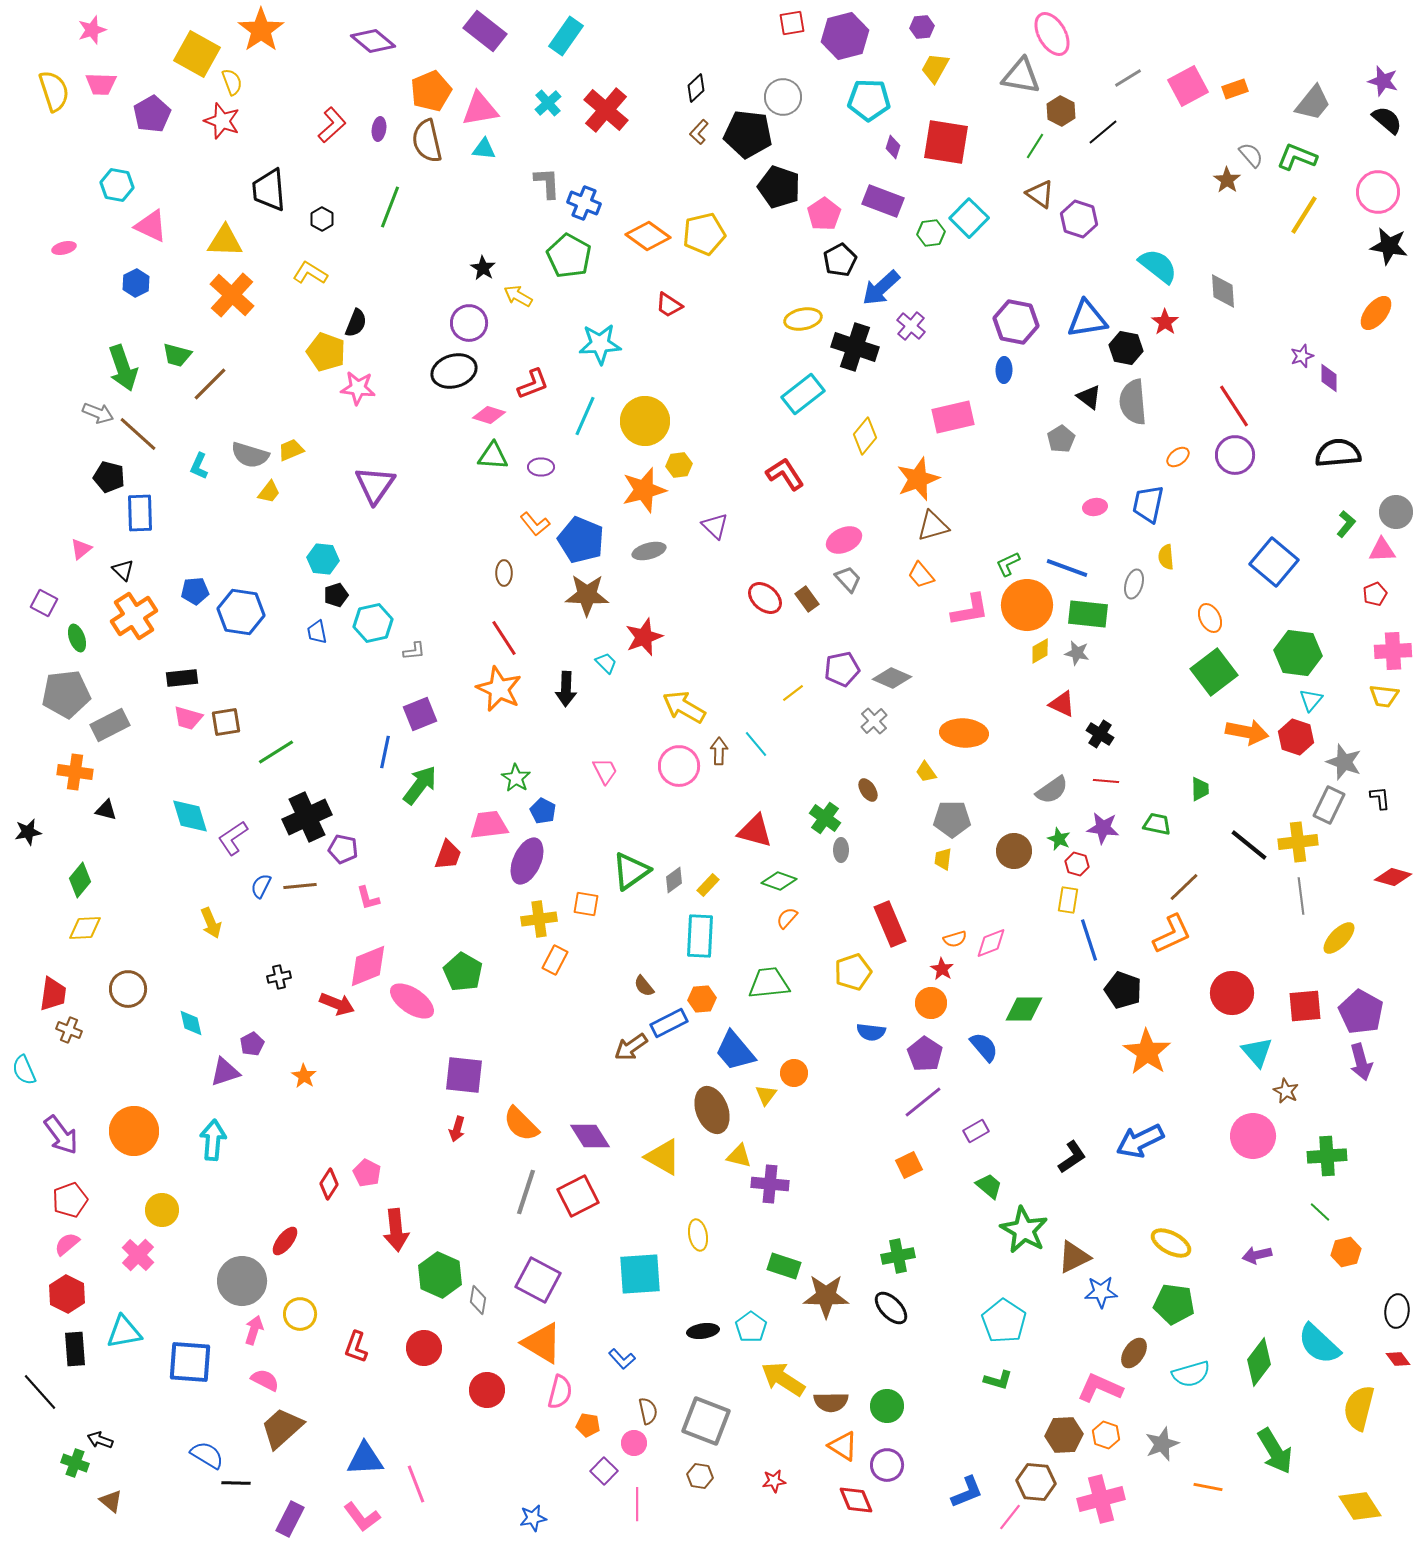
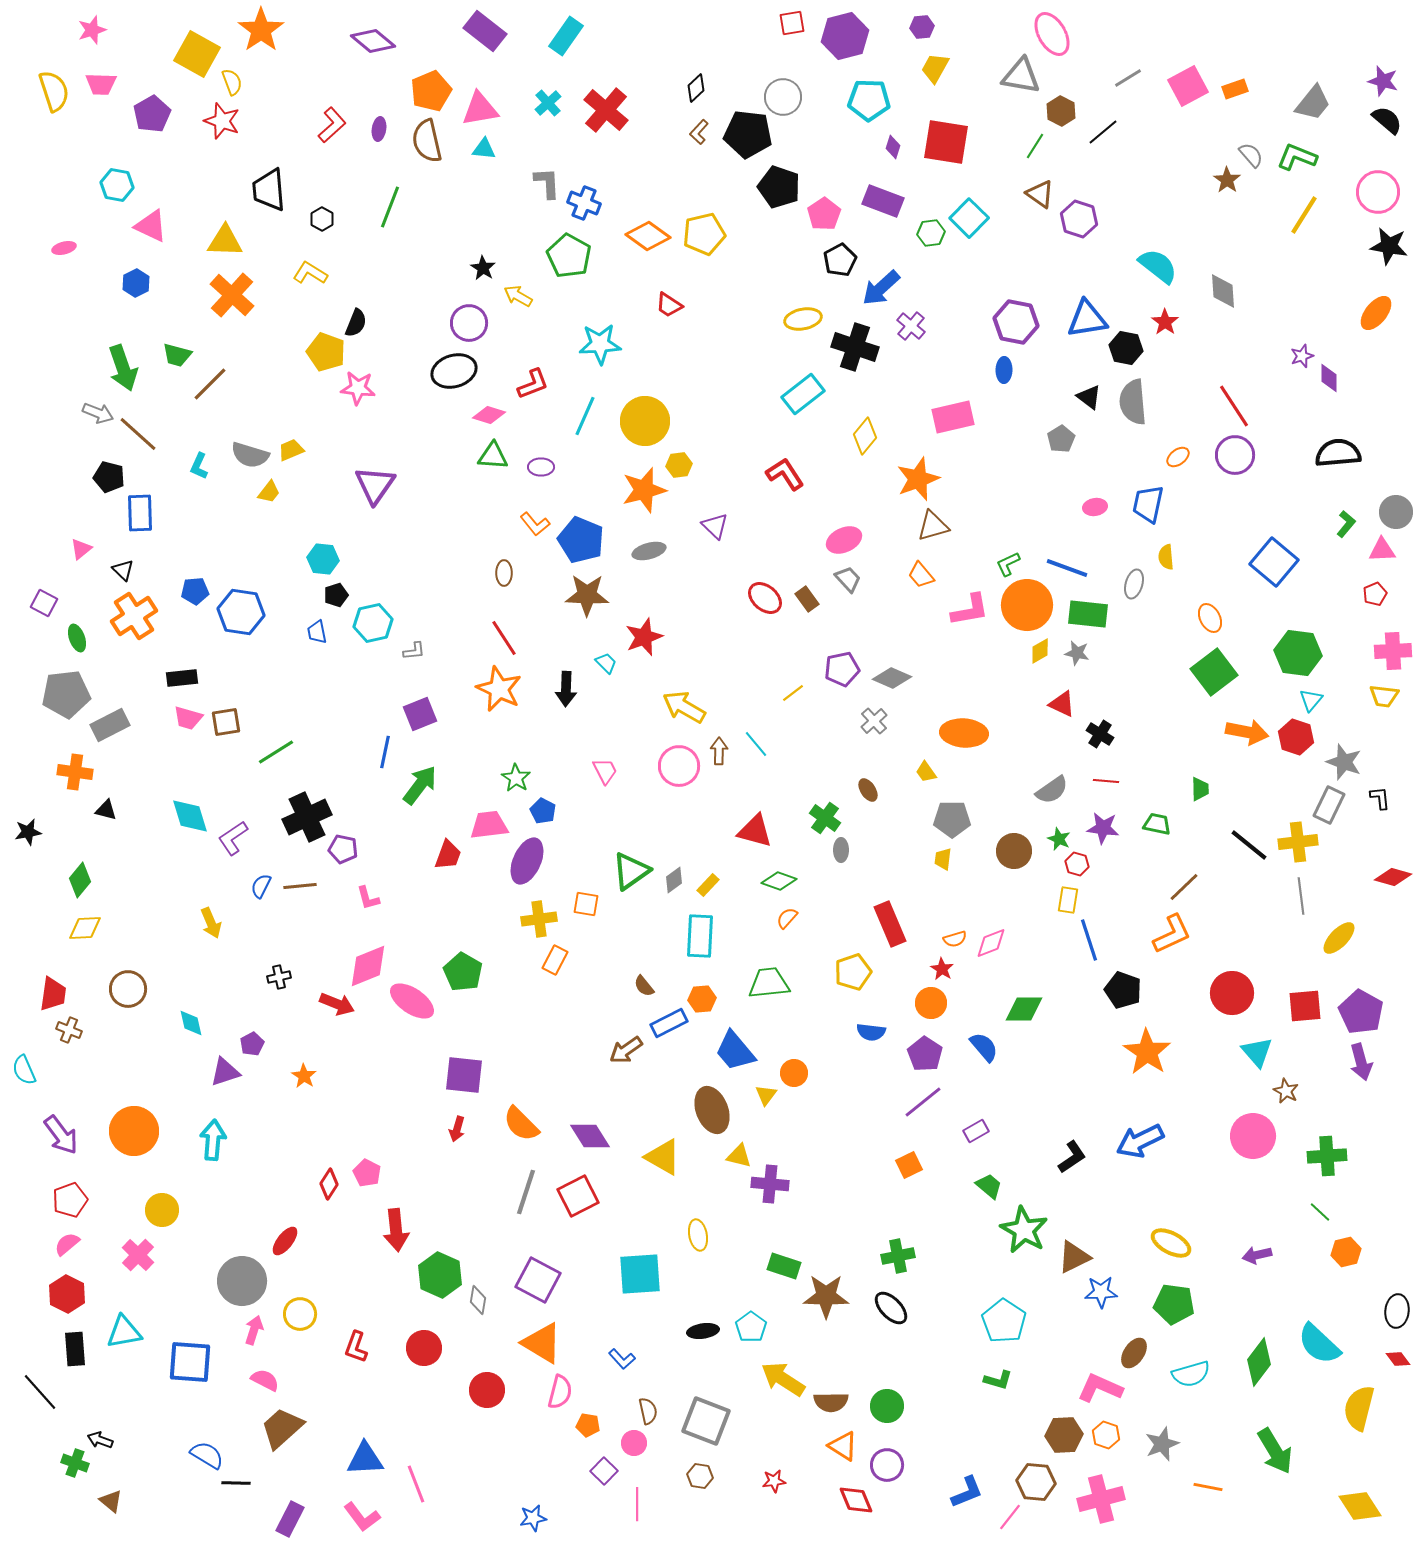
brown arrow at (631, 1047): moved 5 px left, 3 px down
